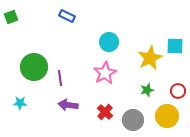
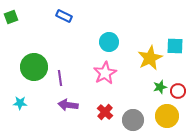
blue rectangle: moved 3 px left
green star: moved 13 px right, 3 px up
